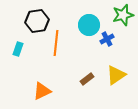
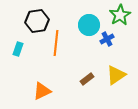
green star: moved 3 px left; rotated 15 degrees counterclockwise
